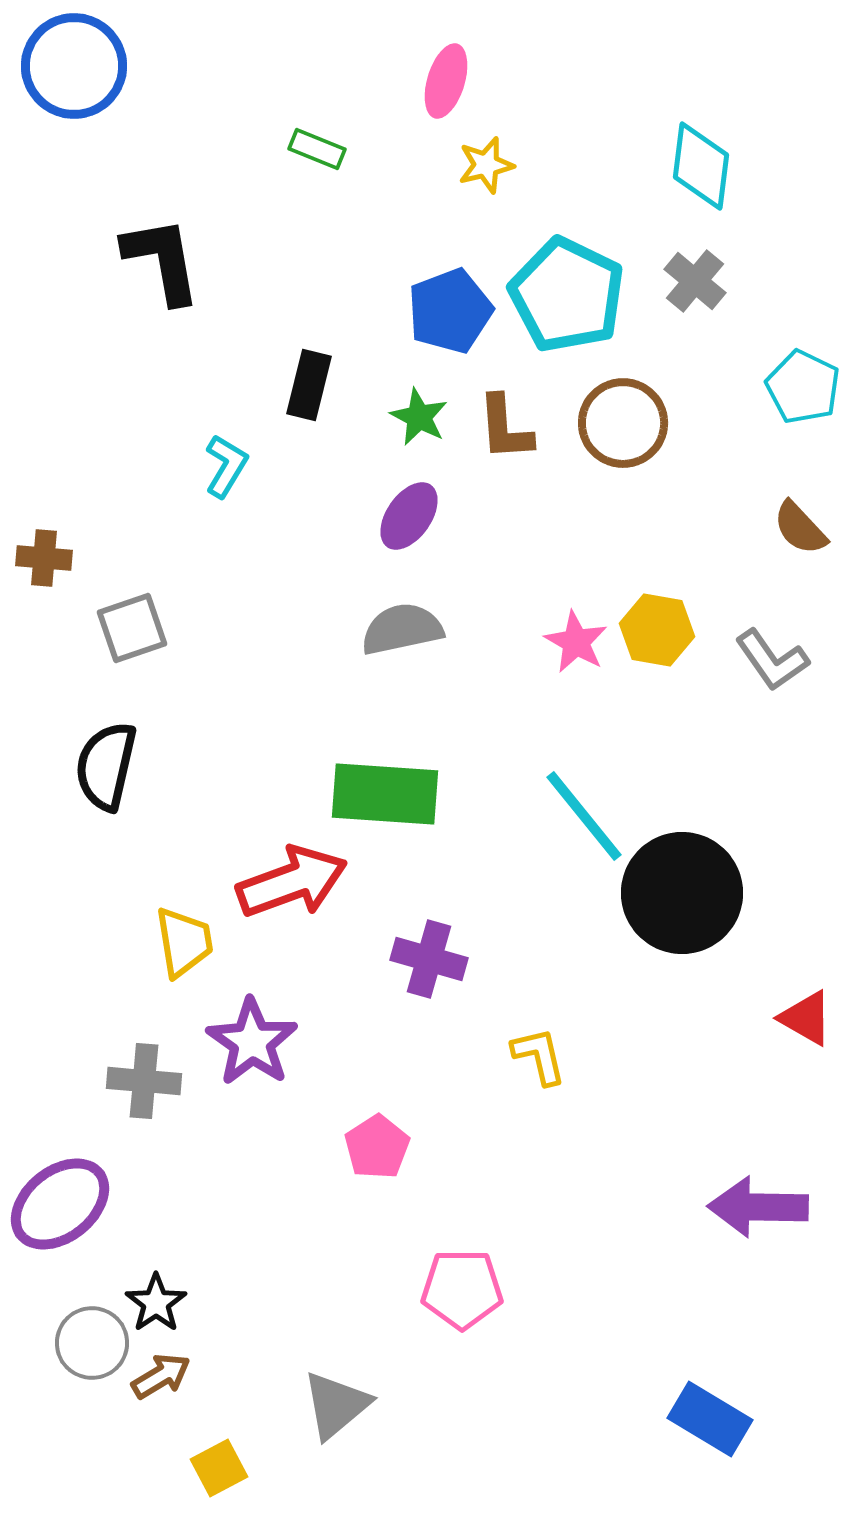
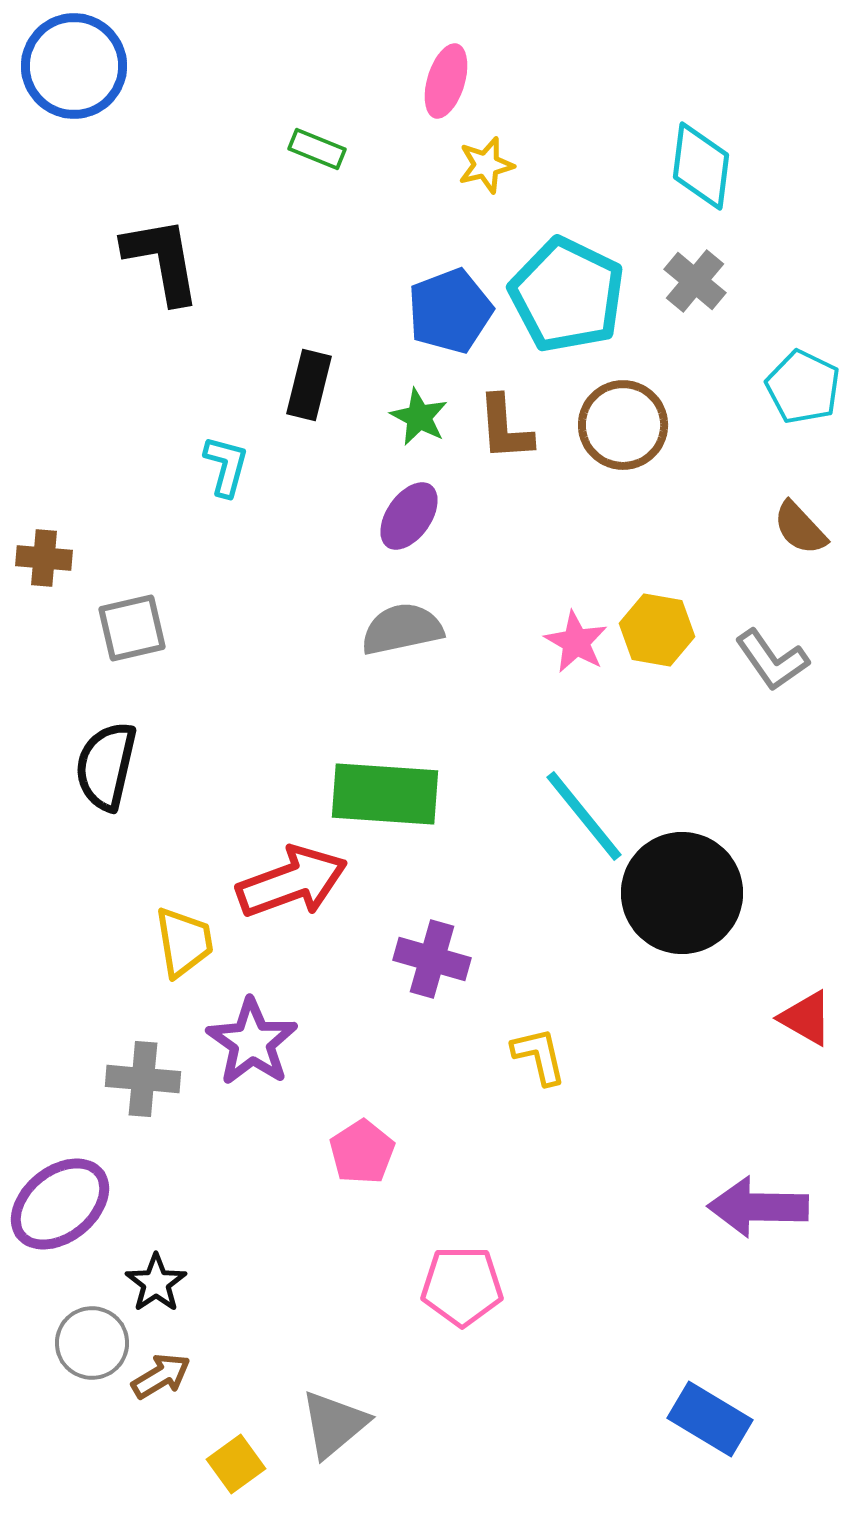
brown circle at (623, 423): moved 2 px down
cyan L-shape at (226, 466): rotated 16 degrees counterclockwise
gray square at (132, 628): rotated 6 degrees clockwise
purple cross at (429, 959): moved 3 px right
gray cross at (144, 1081): moved 1 px left, 2 px up
pink pentagon at (377, 1147): moved 15 px left, 5 px down
pink pentagon at (462, 1289): moved 3 px up
black star at (156, 1303): moved 20 px up
gray triangle at (336, 1405): moved 2 px left, 19 px down
yellow square at (219, 1468): moved 17 px right, 4 px up; rotated 8 degrees counterclockwise
